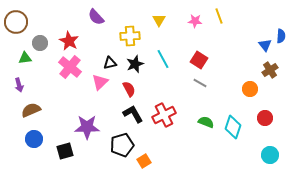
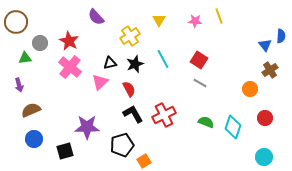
yellow cross: rotated 30 degrees counterclockwise
cyan circle: moved 6 px left, 2 px down
